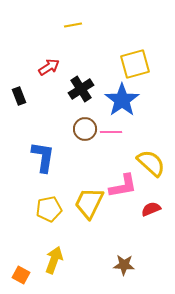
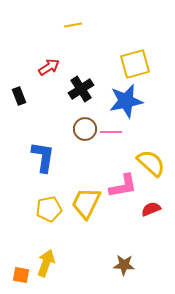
blue star: moved 4 px right, 1 px down; rotated 24 degrees clockwise
yellow trapezoid: moved 3 px left
yellow arrow: moved 8 px left, 3 px down
orange square: rotated 18 degrees counterclockwise
